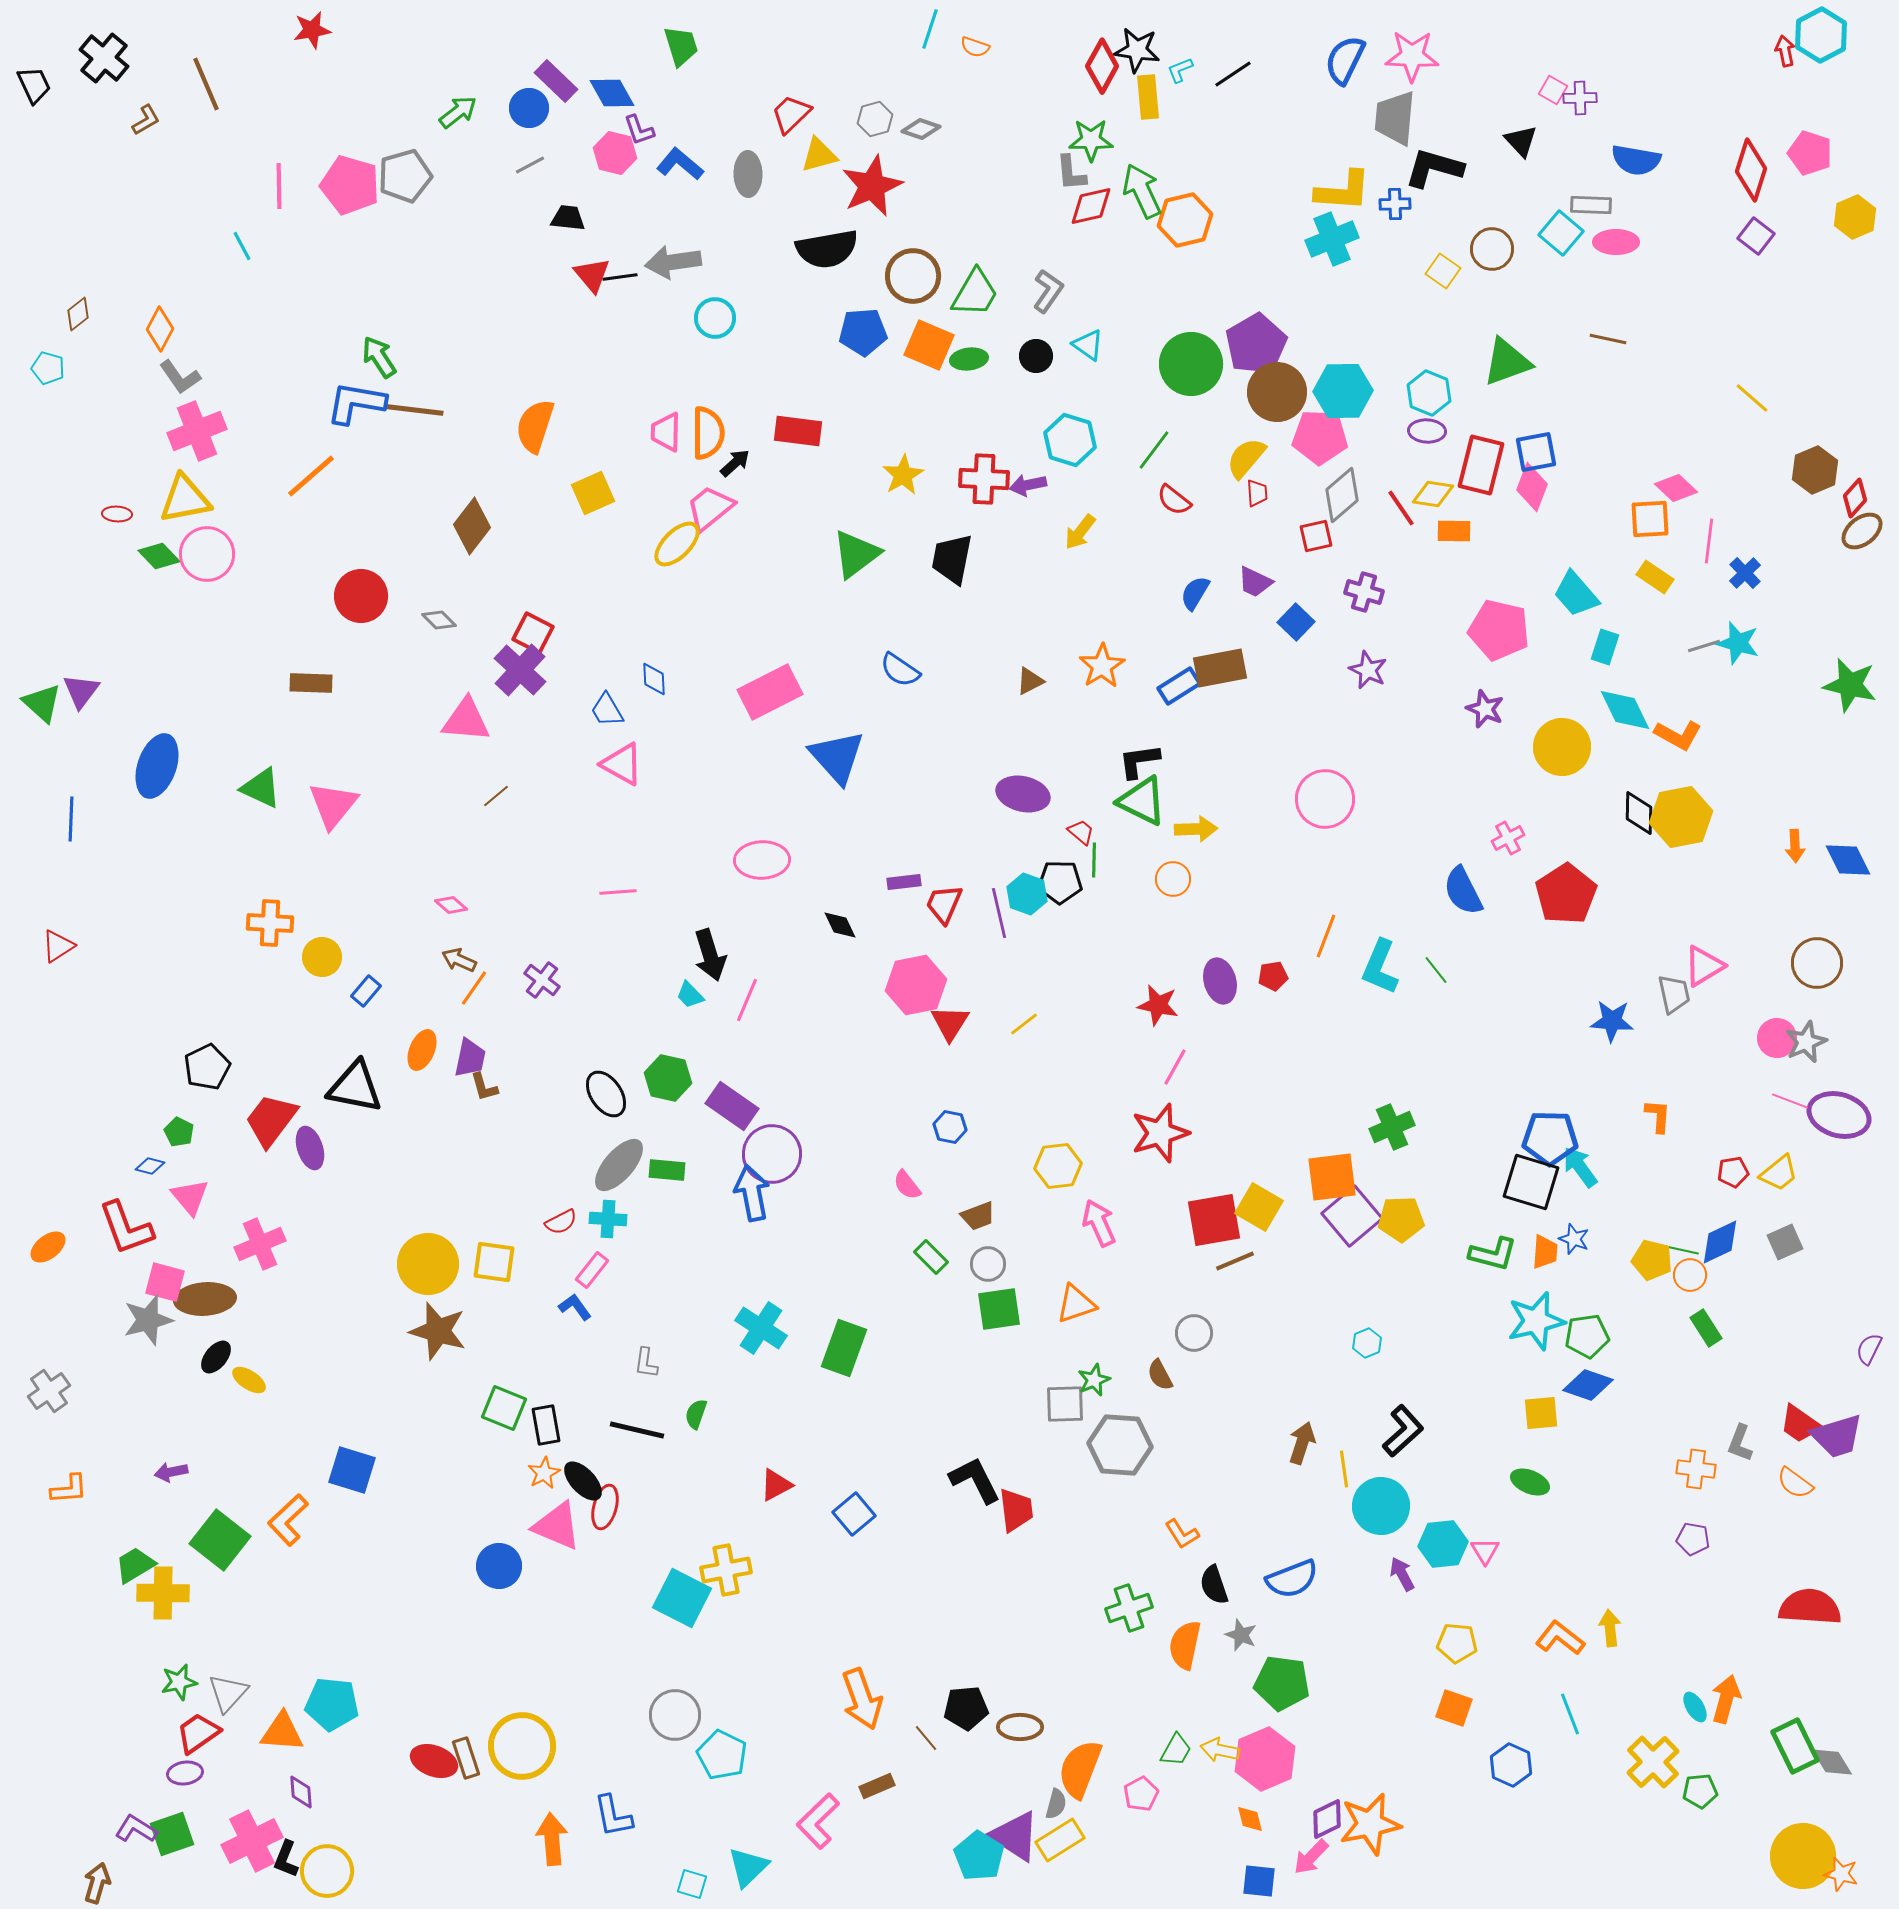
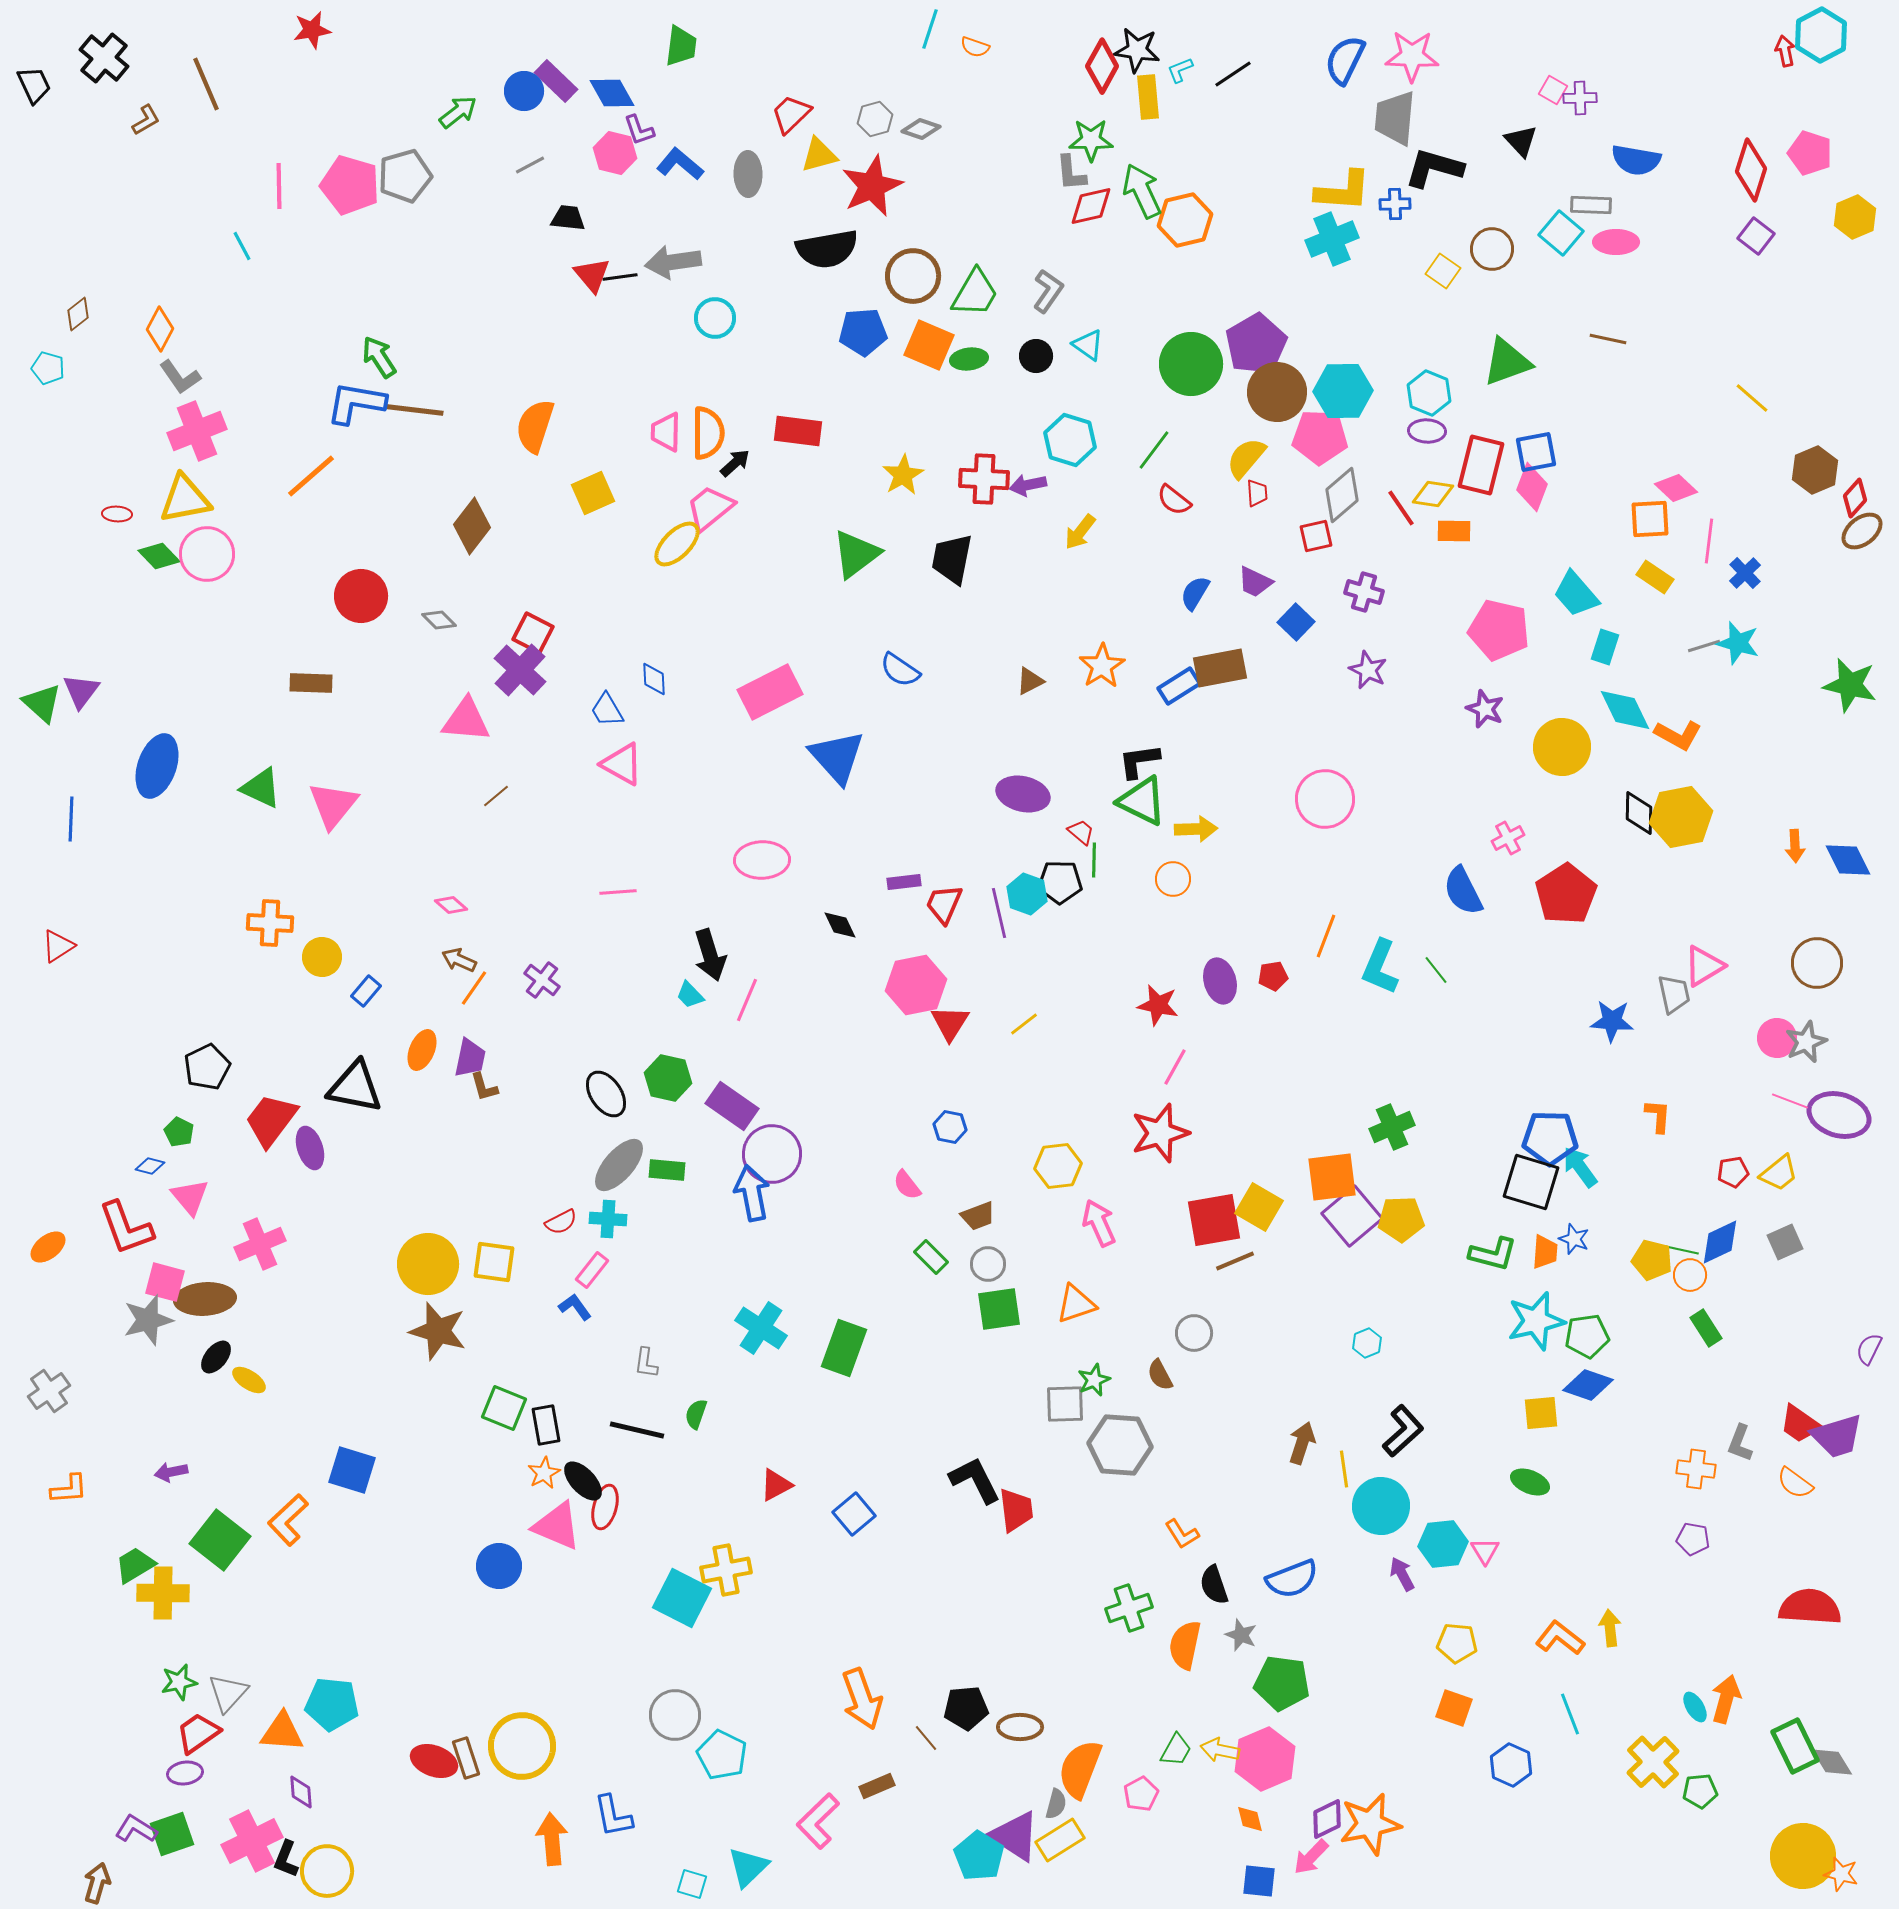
green trapezoid at (681, 46): rotated 24 degrees clockwise
blue circle at (529, 108): moved 5 px left, 17 px up
